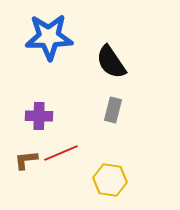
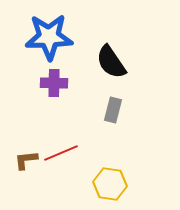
purple cross: moved 15 px right, 33 px up
yellow hexagon: moved 4 px down
